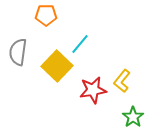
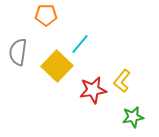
green star: rotated 25 degrees clockwise
